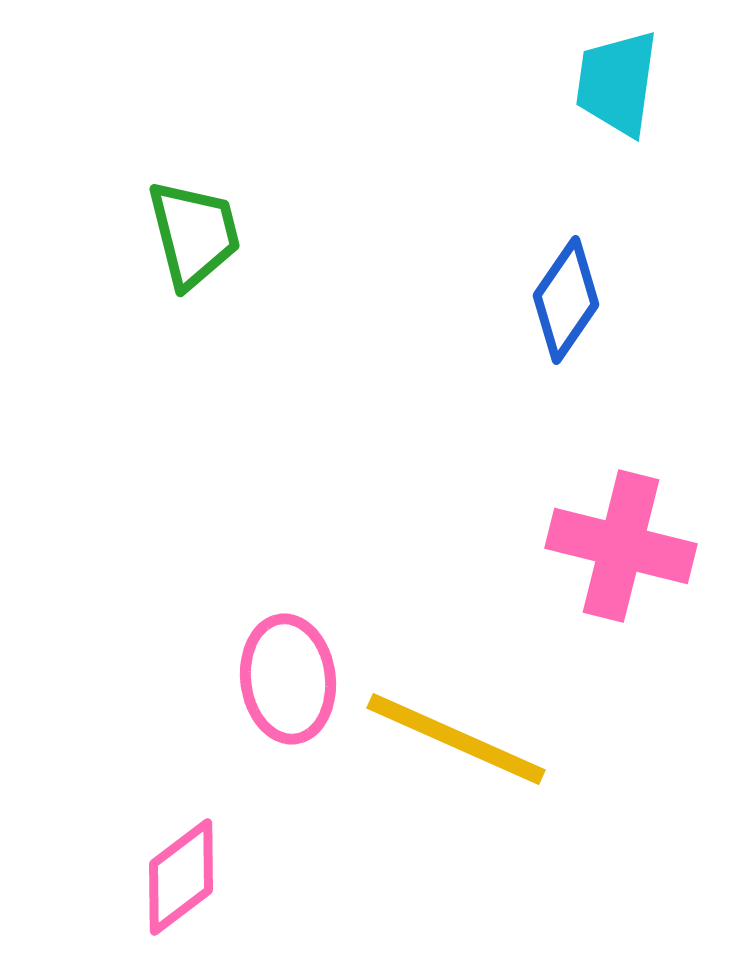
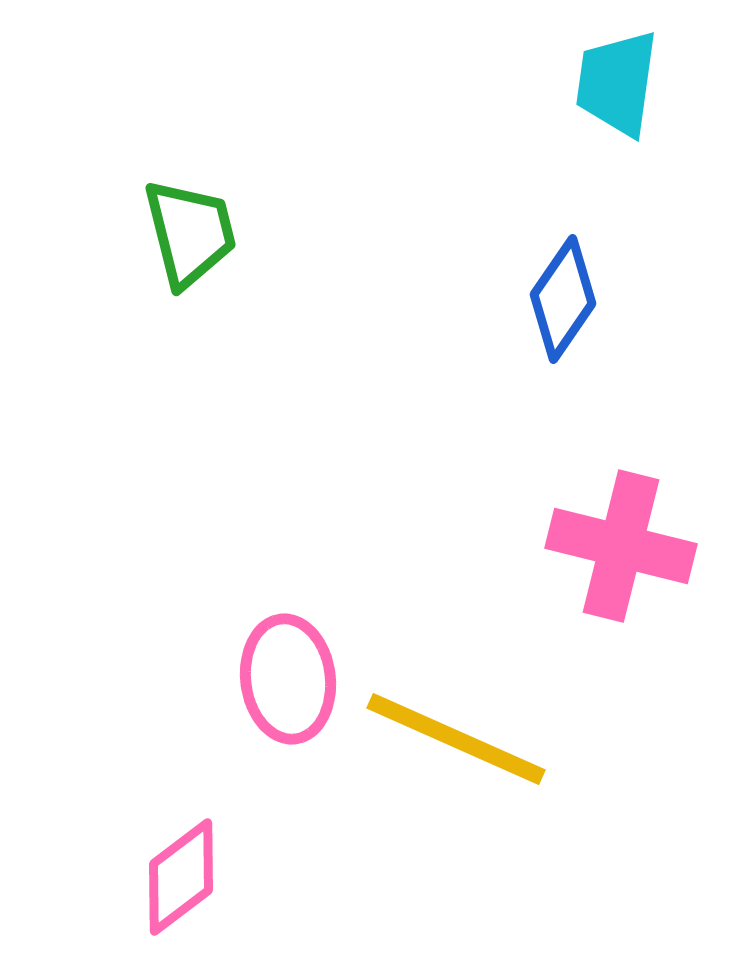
green trapezoid: moved 4 px left, 1 px up
blue diamond: moved 3 px left, 1 px up
